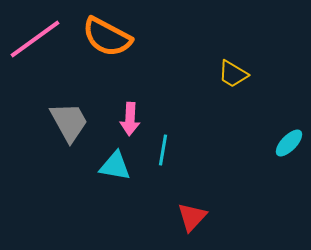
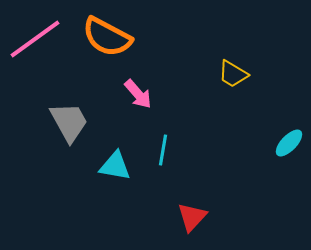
pink arrow: moved 8 px right, 25 px up; rotated 44 degrees counterclockwise
